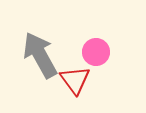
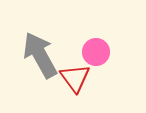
red triangle: moved 2 px up
